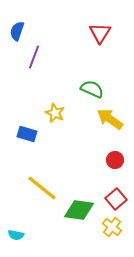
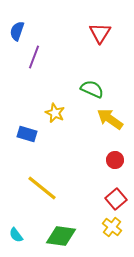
green diamond: moved 18 px left, 26 px down
cyan semicircle: rotated 42 degrees clockwise
